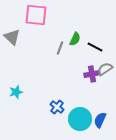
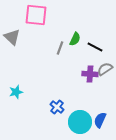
purple cross: moved 2 px left; rotated 14 degrees clockwise
cyan circle: moved 3 px down
